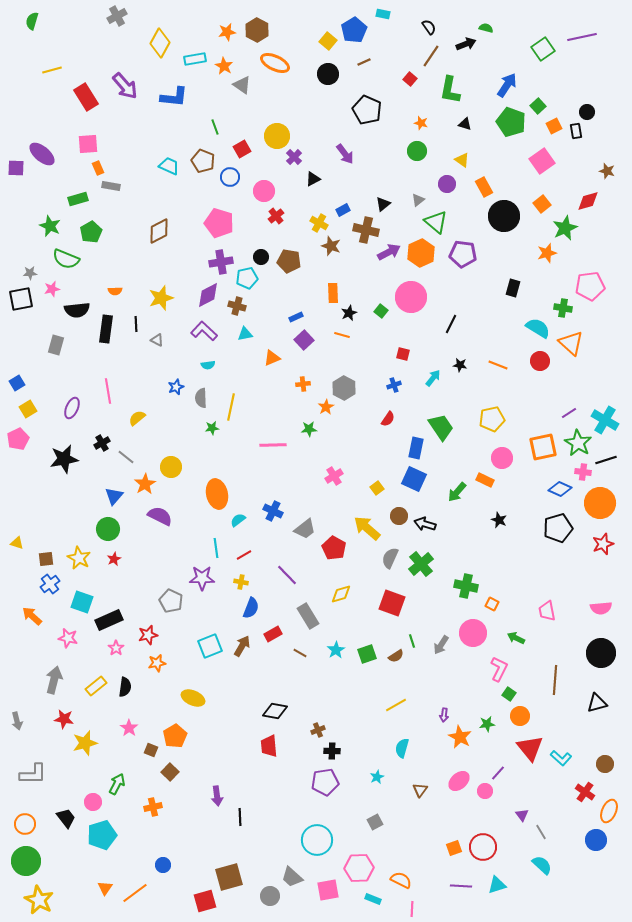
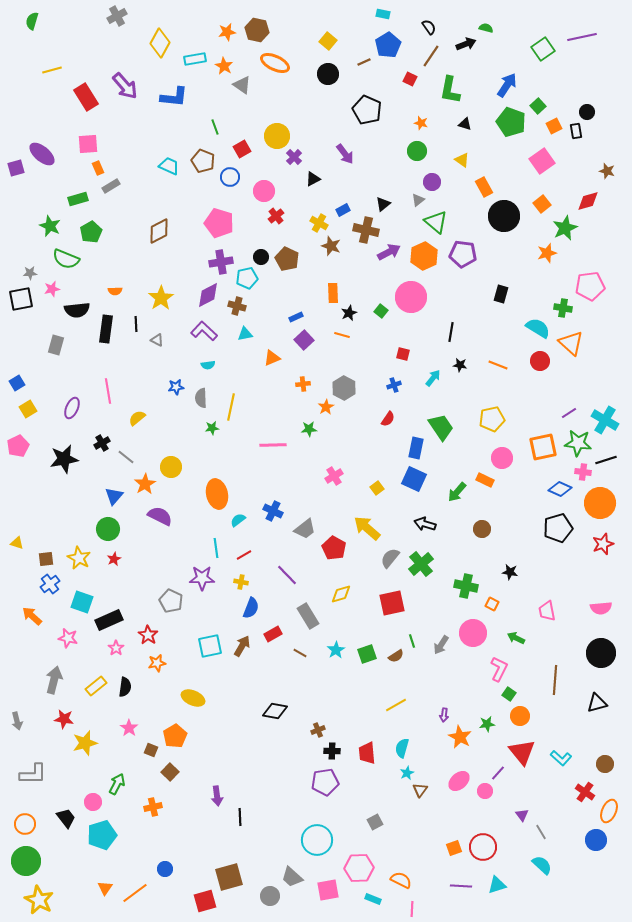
brown hexagon at (257, 30): rotated 15 degrees counterclockwise
blue pentagon at (354, 30): moved 34 px right, 15 px down
red square at (410, 79): rotated 16 degrees counterclockwise
purple square at (16, 168): rotated 18 degrees counterclockwise
purple circle at (447, 184): moved 15 px left, 2 px up
gray rectangle at (111, 186): rotated 42 degrees counterclockwise
orange hexagon at (421, 253): moved 3 px right, 3 px down
brown pentagon at (289, 261): moved 2 px left, 2 px up; rotated 15 degrees clockwise
black rectangle at (513, 288): moved 12 px left, 6 px down
yellow star at (161, 298): rotated 15 degrees counterclockwise
black line at (451, 324): moved 8 px down; rotated 18 degrees counterclockwise
blue star at (176, 387): rotated 14 degrees clockwise
pink pentagon at (18, 439): moved 7 px down
green star at (578, 443): rotated 24 degrees counterclockwise
brown circle at (399, 516): moved 83 px right, 13 px down
black star at (499, 520): moved 11 px right, 52 px down; rotated 14 degrees counterclockwise
gray semicircle at (390, 558): rotated 15 degrees clockwise
red square at (392, 603): rotated 32 degrees counterclockwise
red star at (148, 635): rotated 24 degrees counterclockwise
cyan square at (210, 646): rotated 10 degrees clockwise
red trapezoid at (269, 746): moved 98 px right, 7 px down
red triangle at (530, 748): moved 8 px left, 4 px down
cyan star at (377, 777): moved 30 px right, 4 px up
blue circle at (163, 865): moved 2 px right, 4 px down
